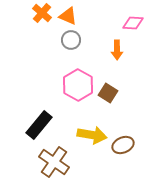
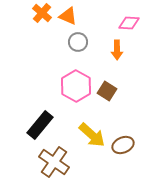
pink diamond: moved 4 px left
gray circle: moved 7 px right, 2 px down
pink hexagon: moved 2 px left, 1 px down
brown square: moved 1 px left, 2 px up
black rectangle: moved 1 px right
yellow arrow: rotated 32 degrees clockwise
